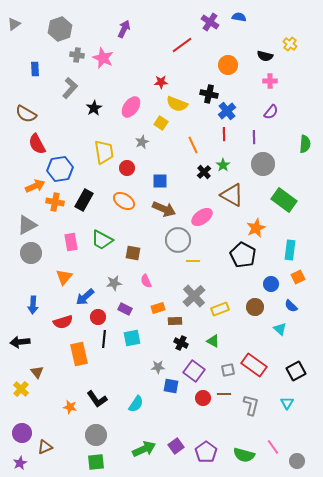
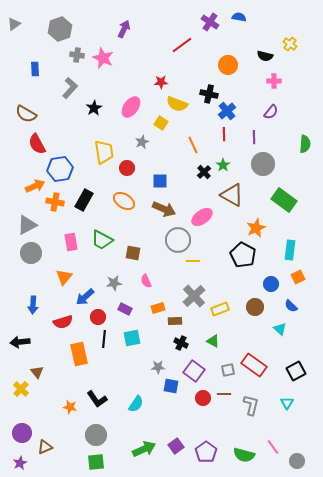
pink cross at (270, 81): moved 4 px right
